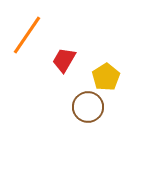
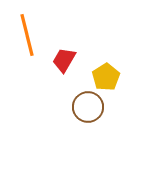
orange line: rotated 48 degrees counterclockwise
